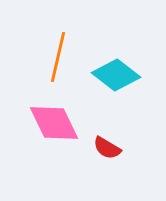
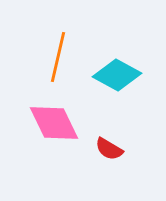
cyan diamond: moved 1 px right; rotated 9 degrees counterclockwise
red semicircle: moved 2 px right, 1 px down
